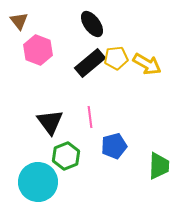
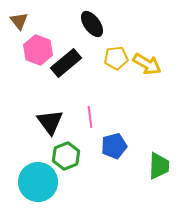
black rectangle: moved 24 px left
